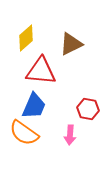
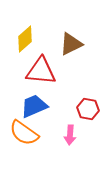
yellow diamond: moved 1 px left, 1 px down
blue trapezoid: rotated 136 degrees counterclockwise
